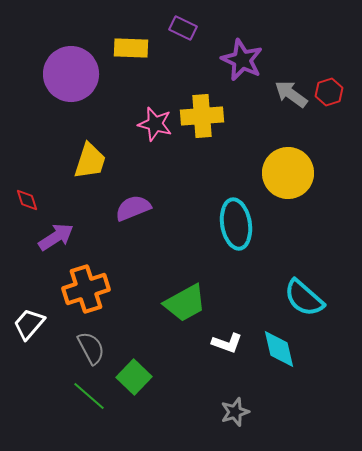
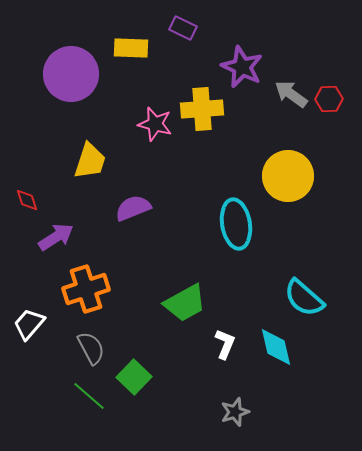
purple star: moved 7 px down
red hexagon: moved 7 px down; rotated 16 degrees clockwise
yellow cross: moved 7 px up
yellow circle: moved 3 px down
white L-shape: moved 2 px left, 1 px down; rotated 88 degrees counterclockwise
cyan diamond: moved 3 px left, 2 px up
